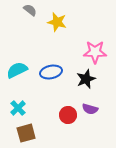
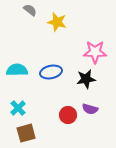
cyan semicircle: rotated 25 degrees clockwise
black star: rotated 12 degrees clockwise
